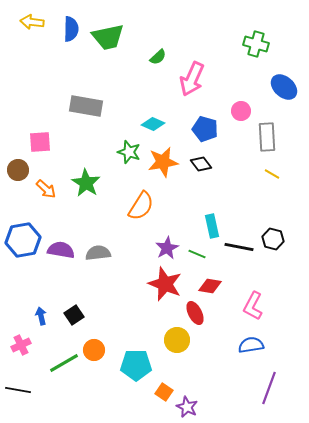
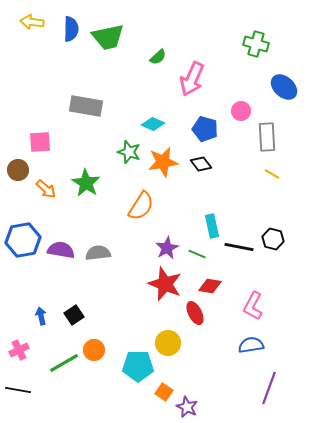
yellow circle at (177, 340): moved 9 px left, 3 px down
pink cross at (21, 345): moved 2 px left, 5 px down
cyan pentagon at (136, 365): moved 2 px right, 1 px down
